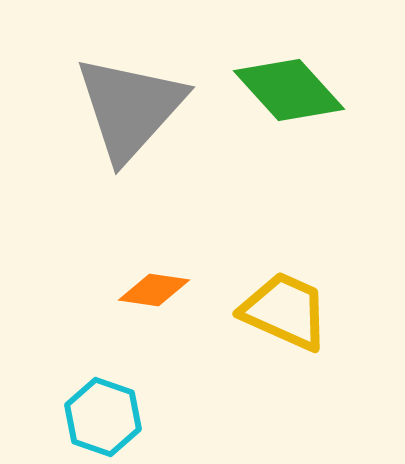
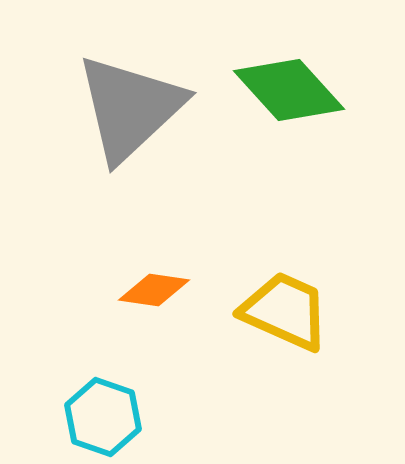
gray triangle: rotated 5 degrees clockwise
